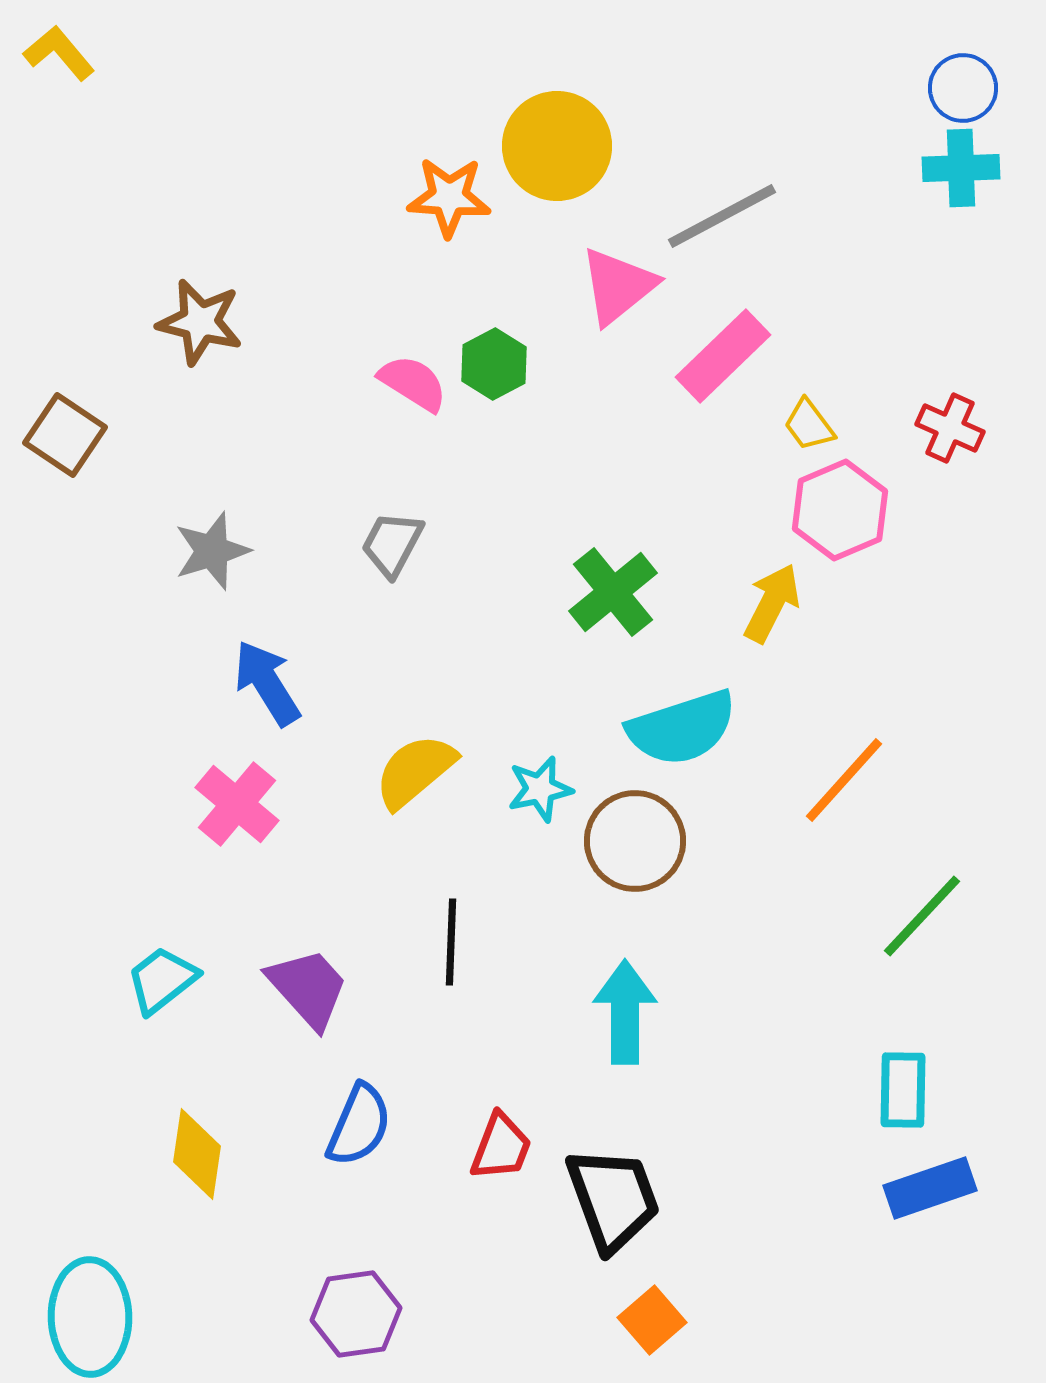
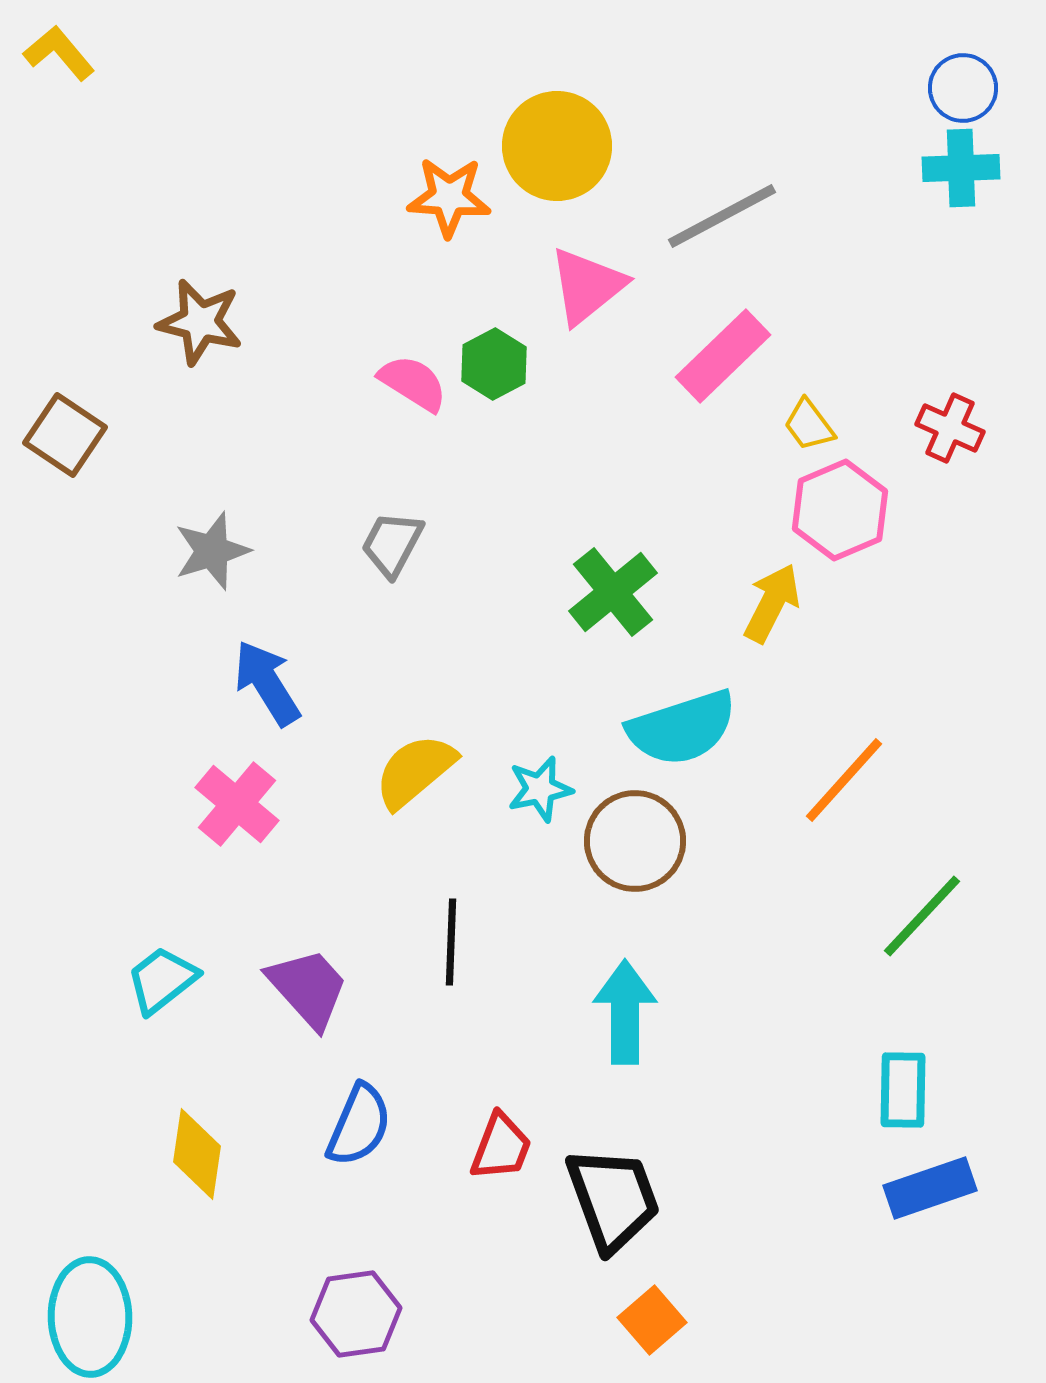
pink triangle: moved 31 px left
